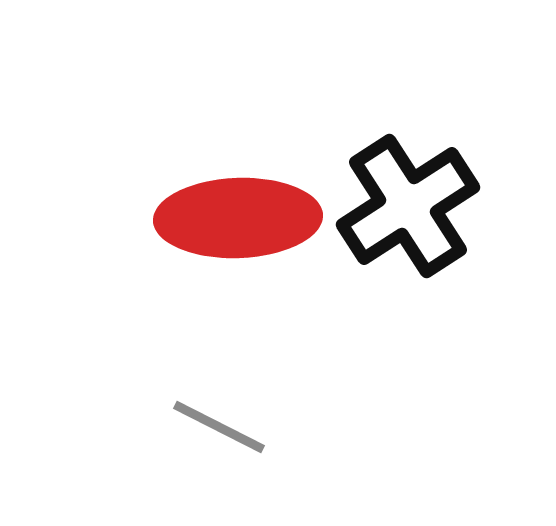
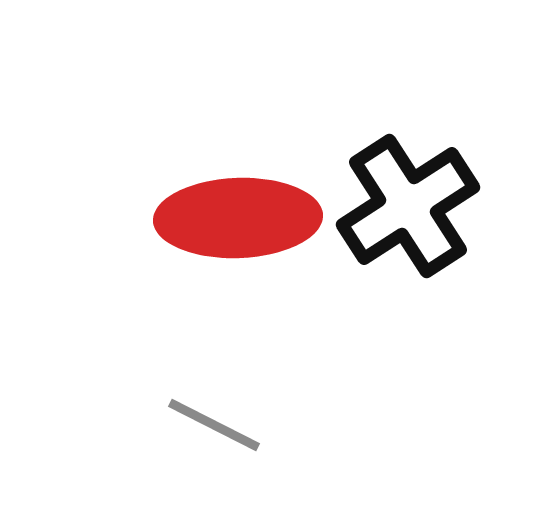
gray line: moved 5 px left, 2 px up
